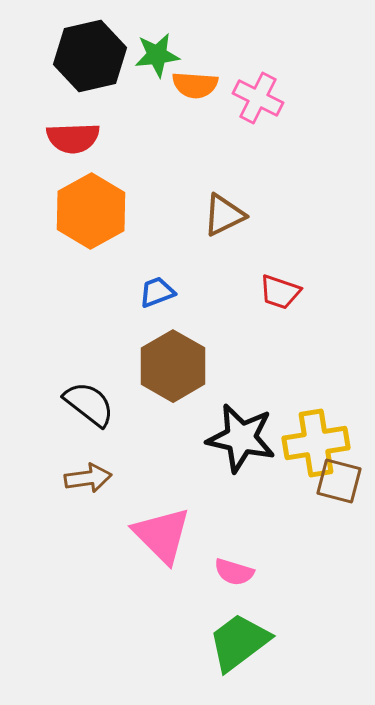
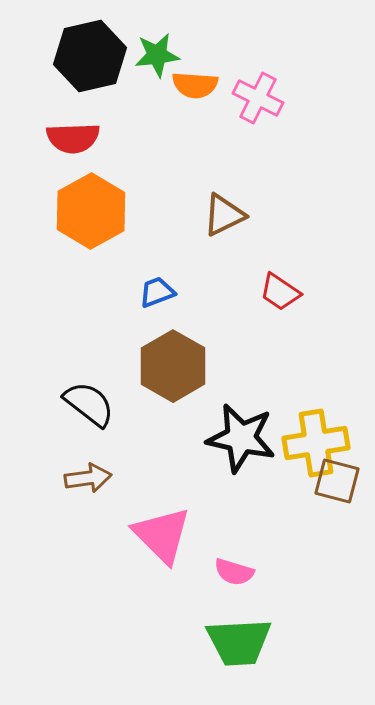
red trapezoid: rotated 15 degrees clockwise
brown square: moved 2 px left
green trapezoid: rotated 146 degrees counterclockwise
